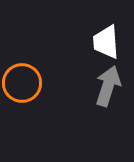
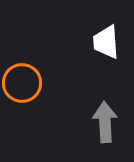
gray arrow: moved 3 px left, 36 px down; rotated 21 degrees counterclockwise
